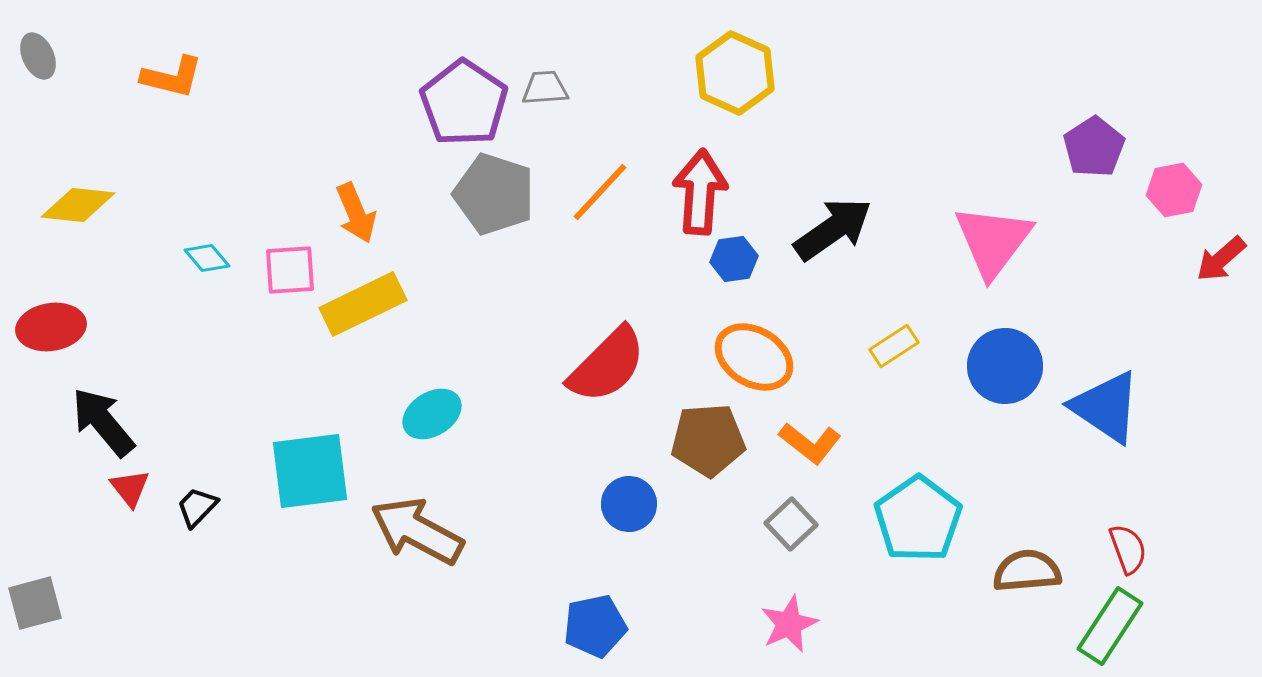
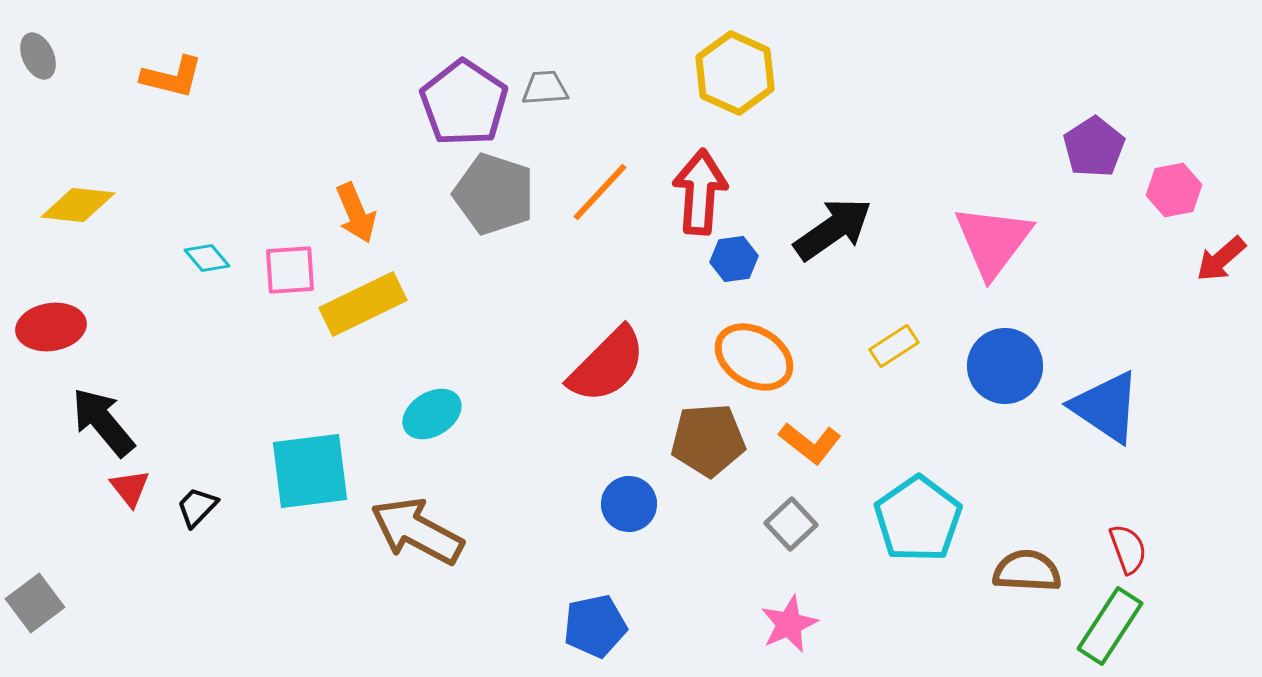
brown semicircle at (1027, 571): rotated 8 degrees clockwise
gray square at (35, 603): rotated 22 degrees counterclockwise
